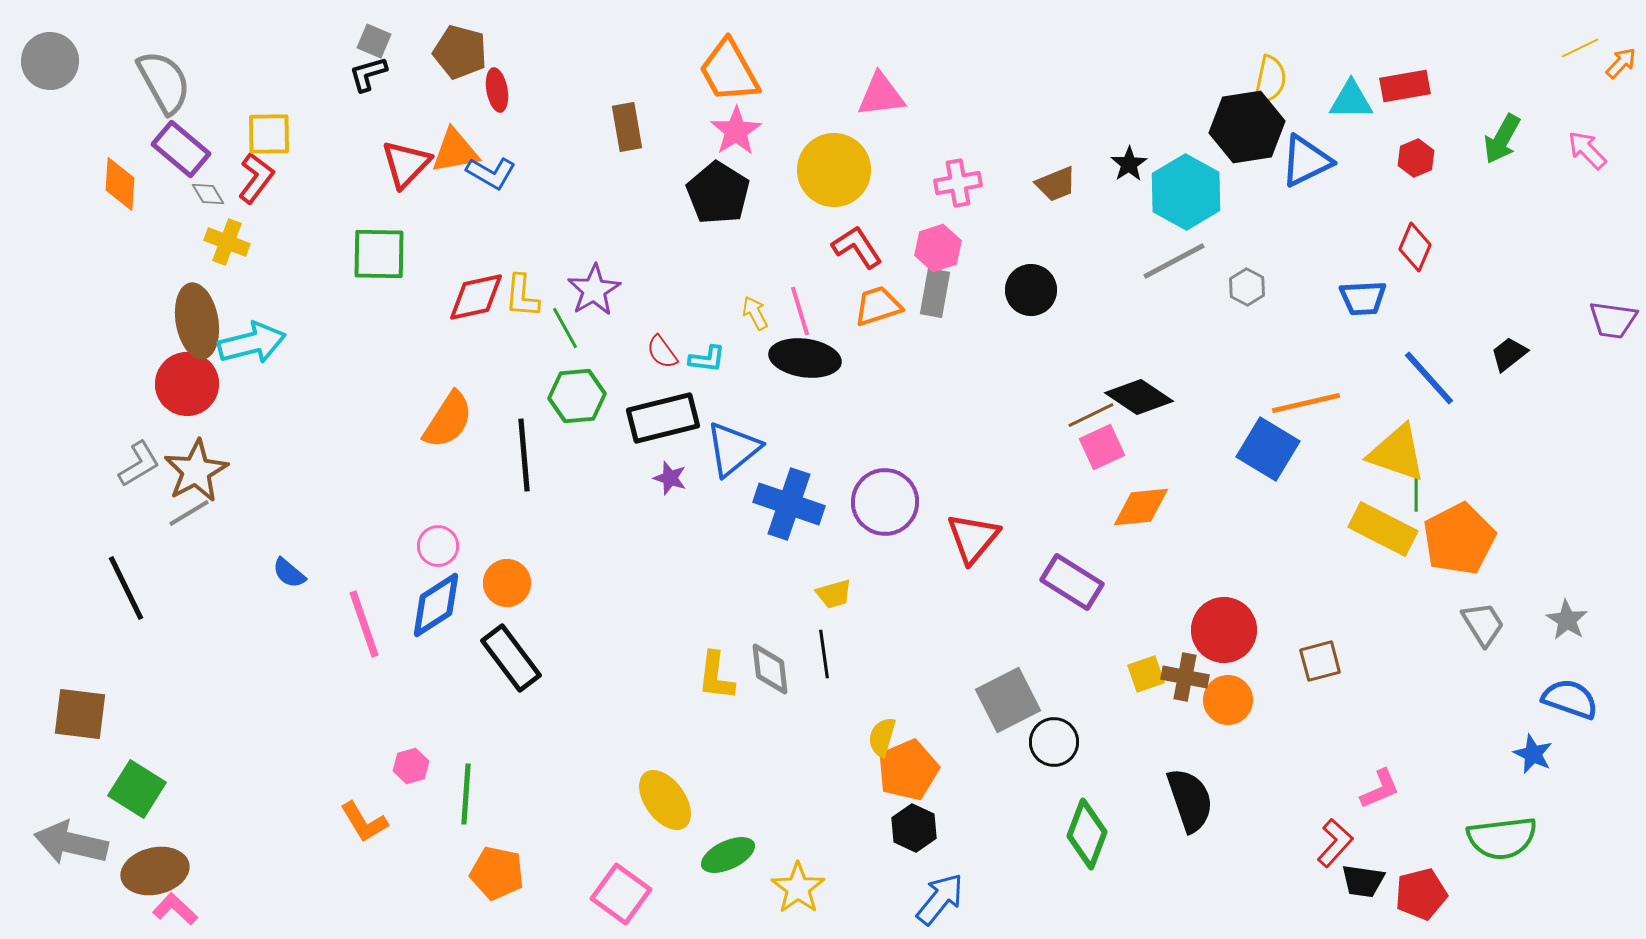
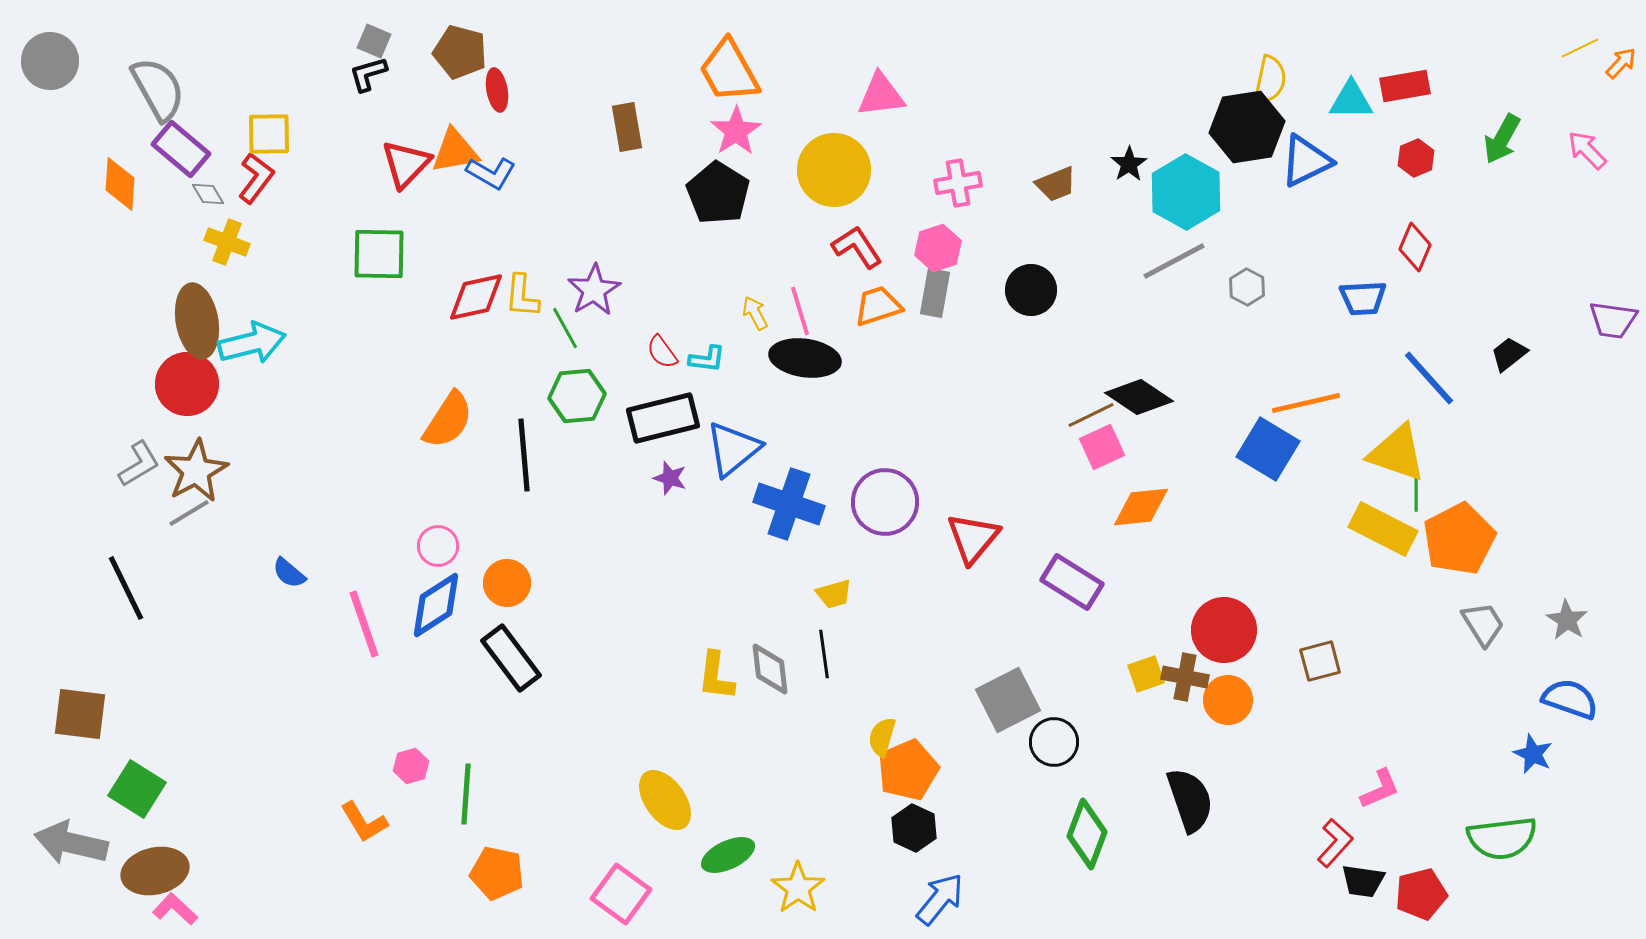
gray semicircle at (164, 82): moved 6 px left, 7 px down
